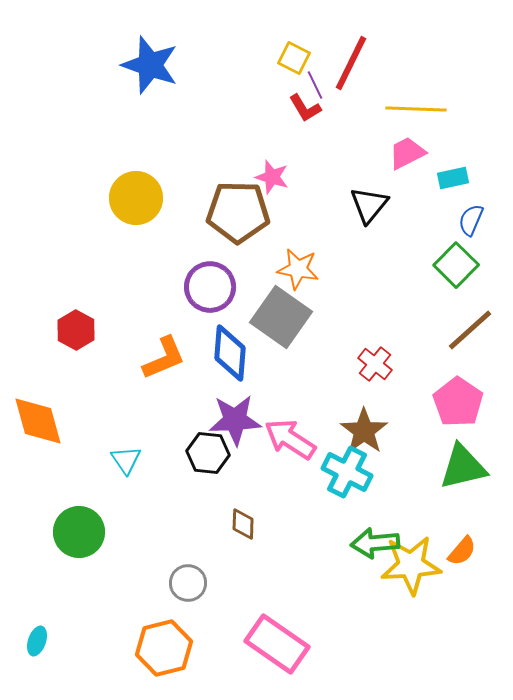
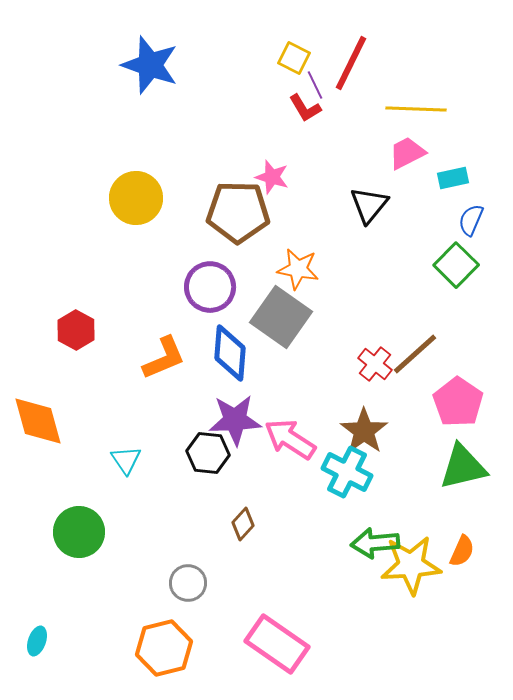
brown line: moved 55 px left, 24 px down
brown diamond: rotated 40 degrees clockwise
orange semicircle: rotated 16 degrees counterclockwise
